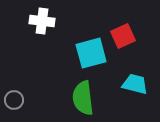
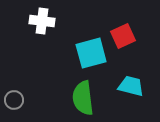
cyan trapezoid: moved 4 px left, 2 px down
